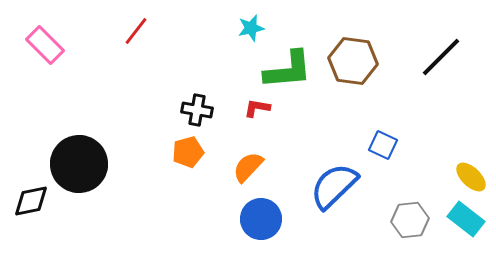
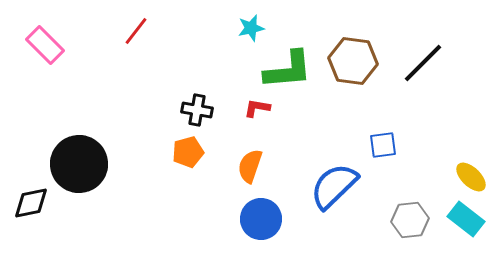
black line: moved 18 px left, 6 px down
blue square: rotated 32 degrees counterclockwise
orange semicircle: moved 2 px right, 1 px up; rotated 24 degrees counterclockwise
black diamond: moved 2 px down
